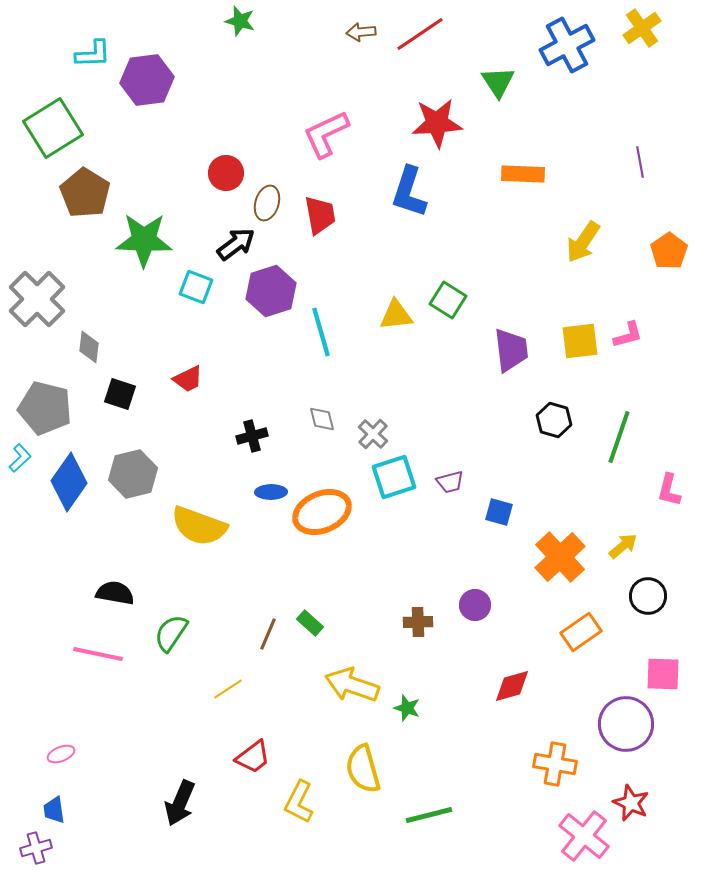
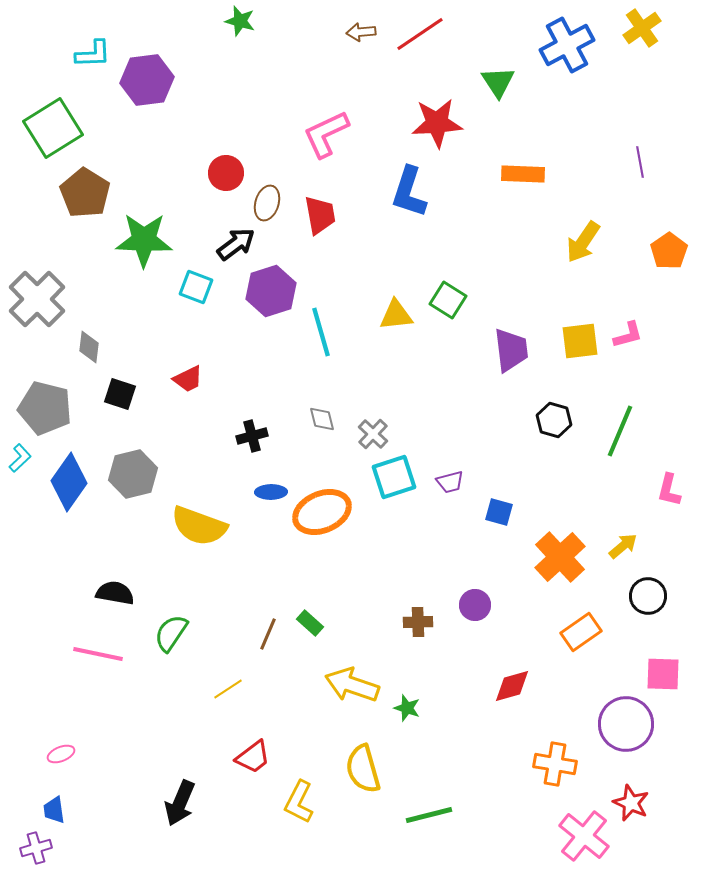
green line at (619, 437): moved 1 px right, 6 px up; rotated 4 degrees clockwise
